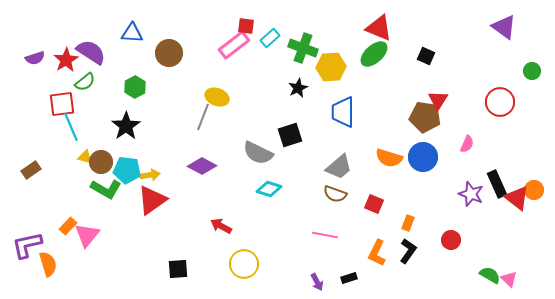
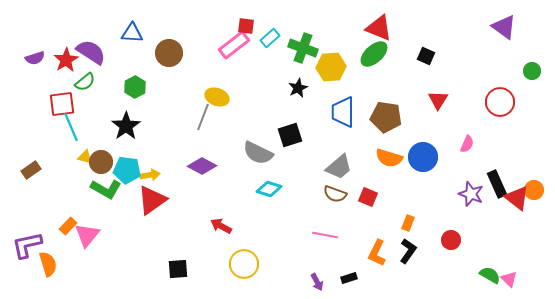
brown pentagon at (425, 117): moved 39 px left
red square at (374, 204): moved 6 px left, 7 px up
